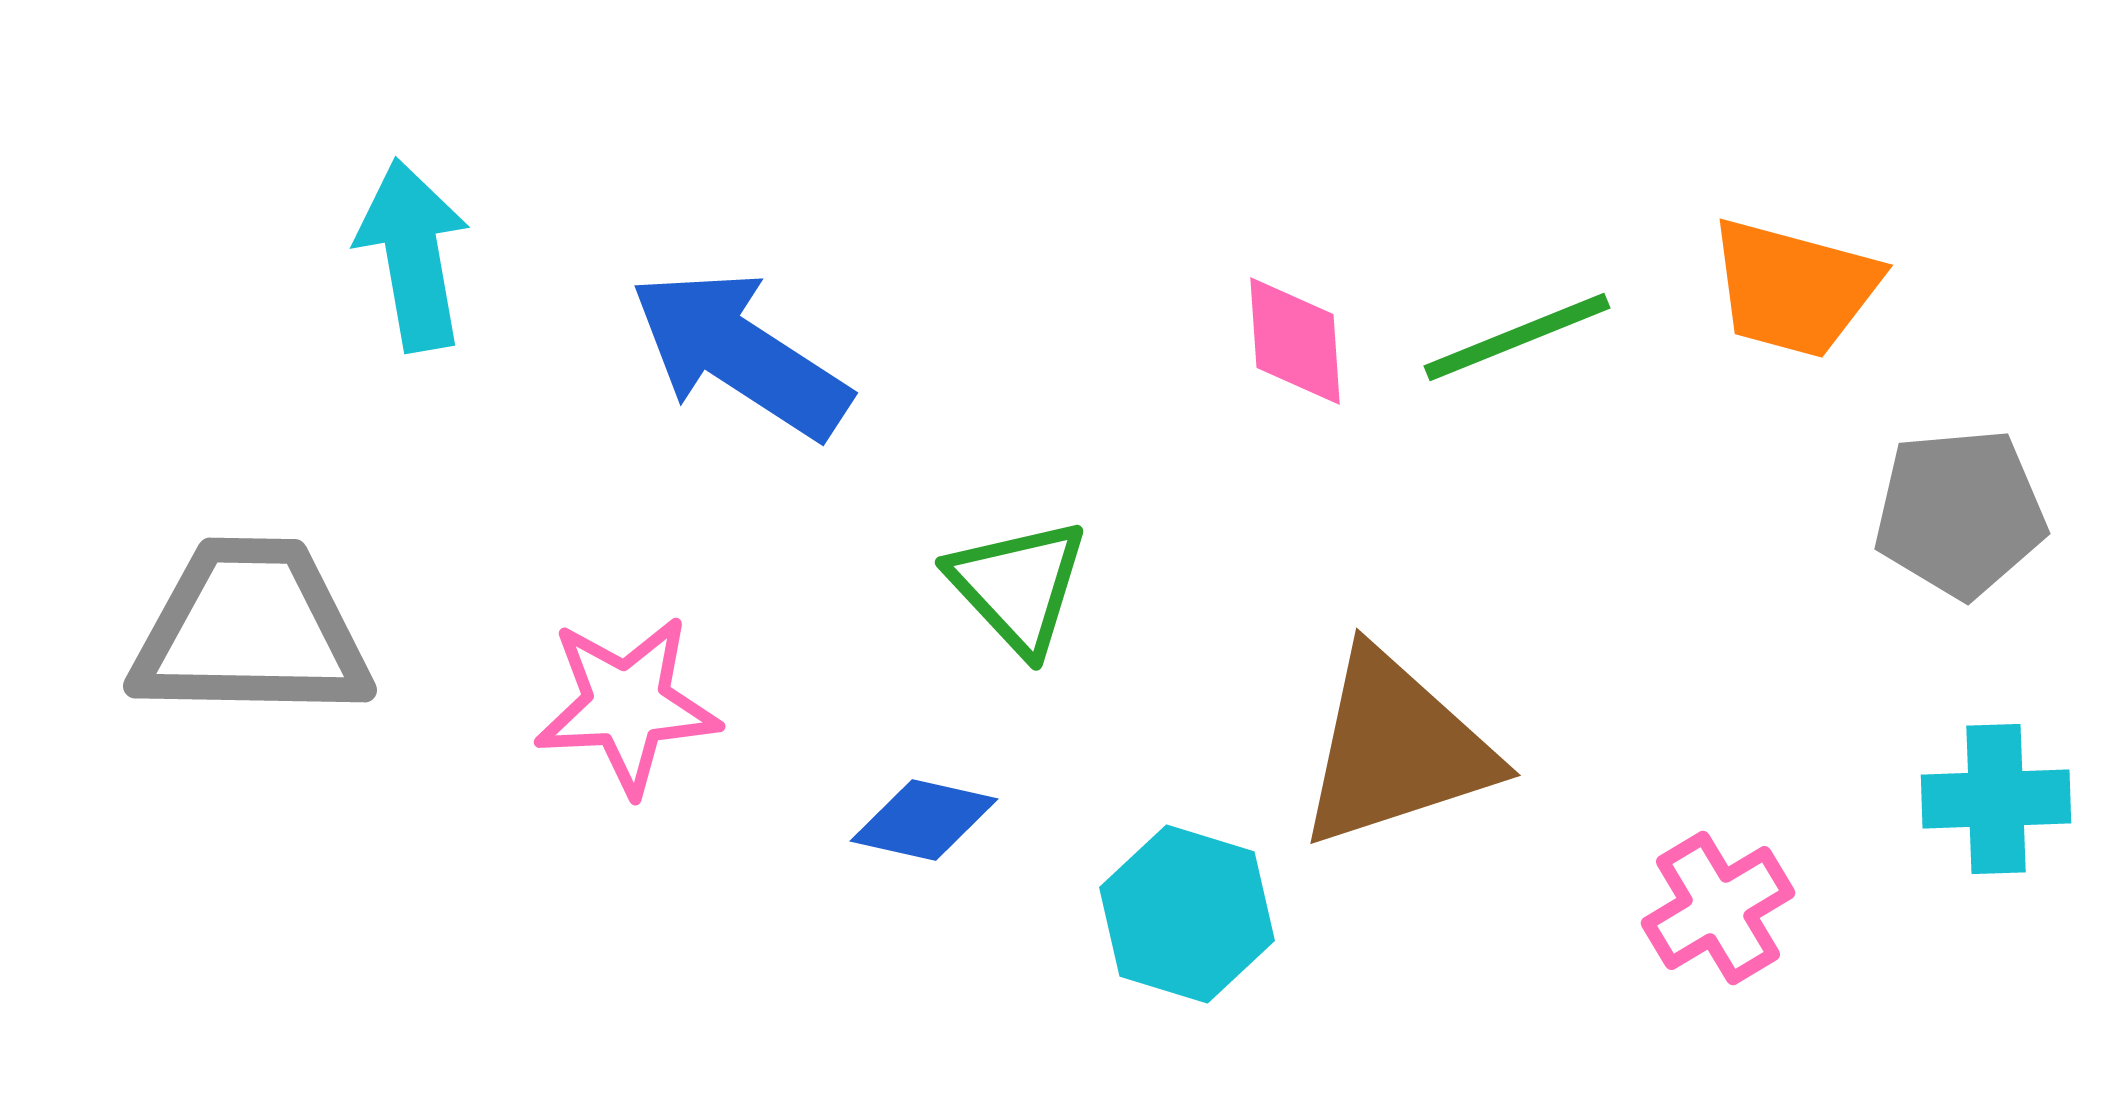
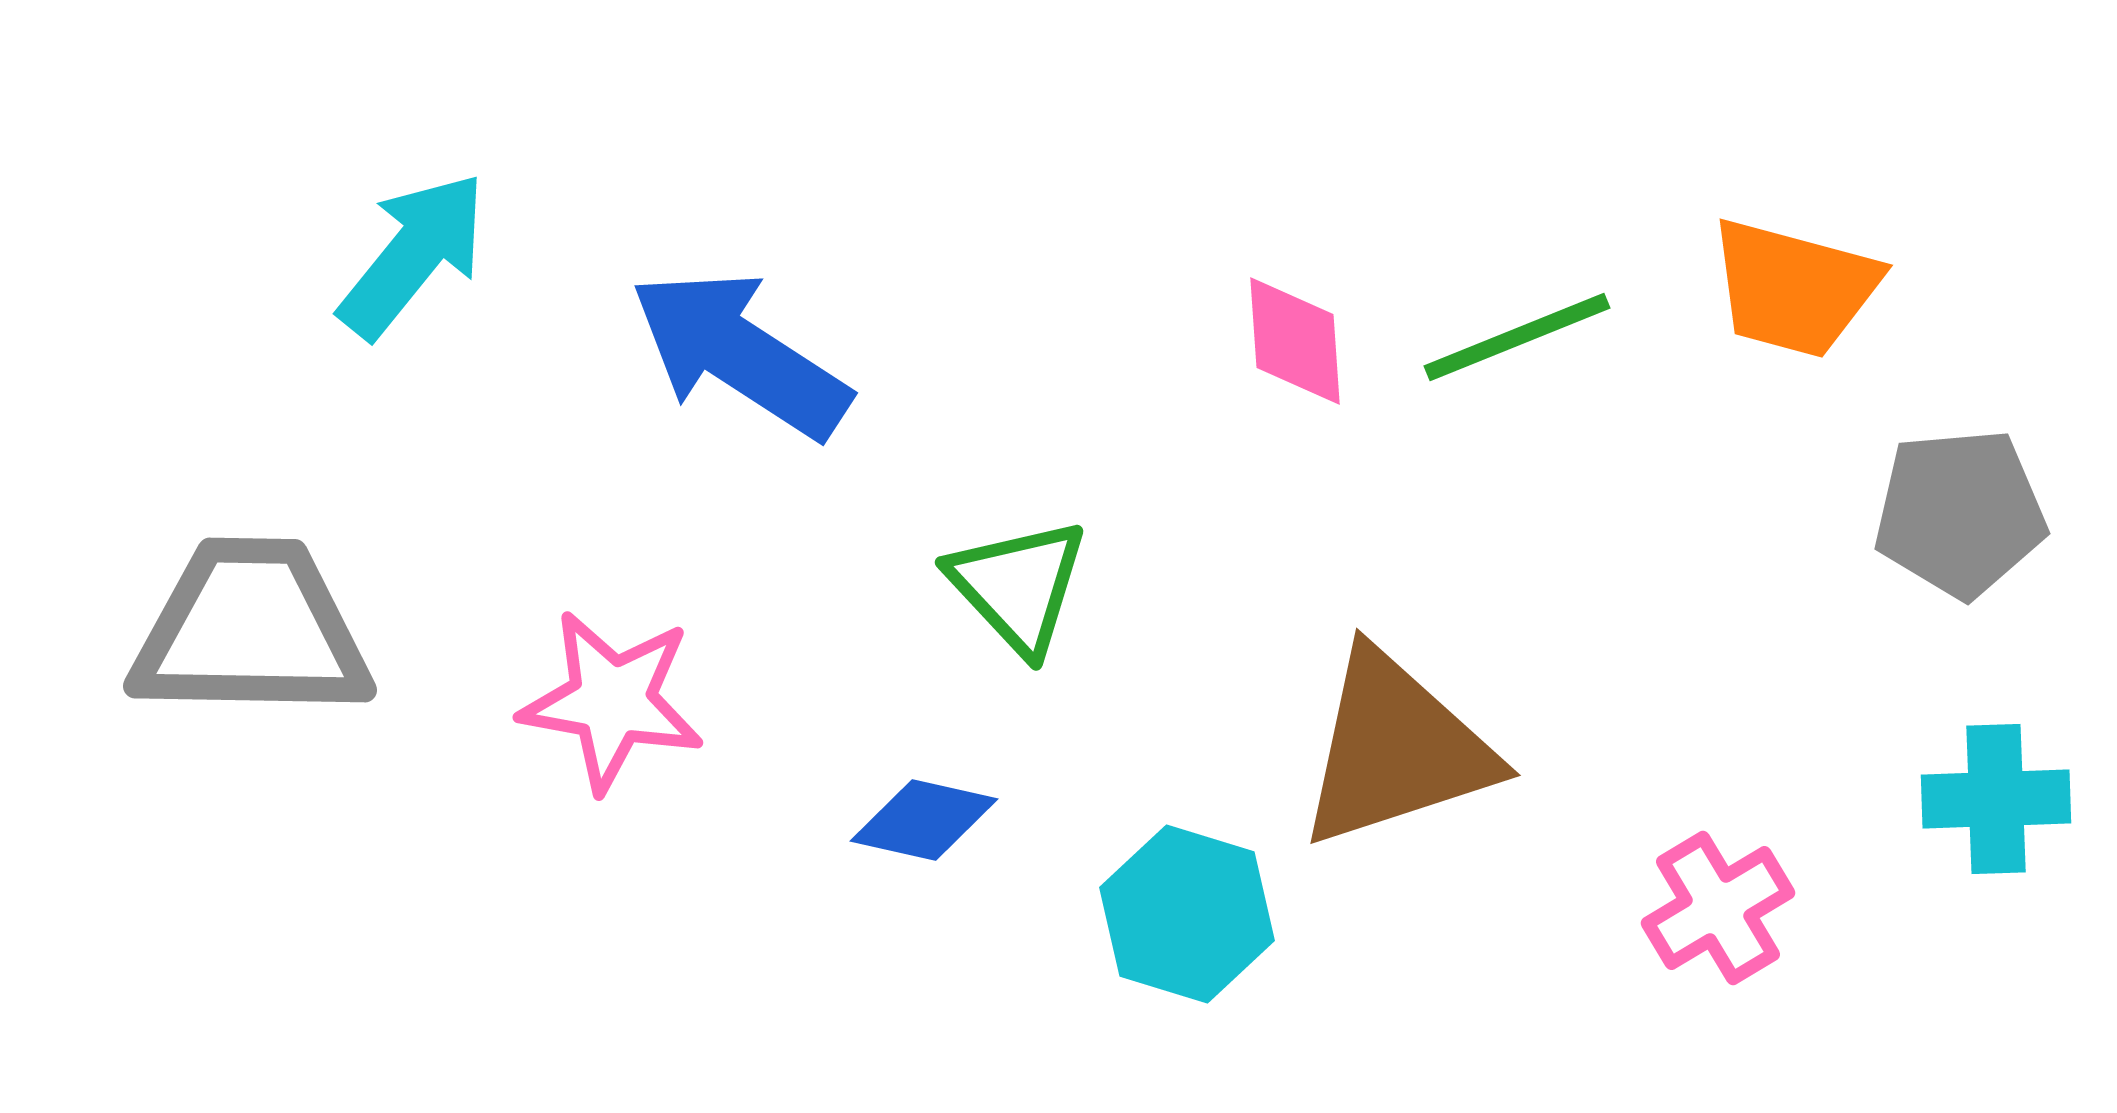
cyan arrow: rotated 49 degrees clockwise
pink star: moved 15 px left, 4 px up; rotated 13 degrees clockwise
